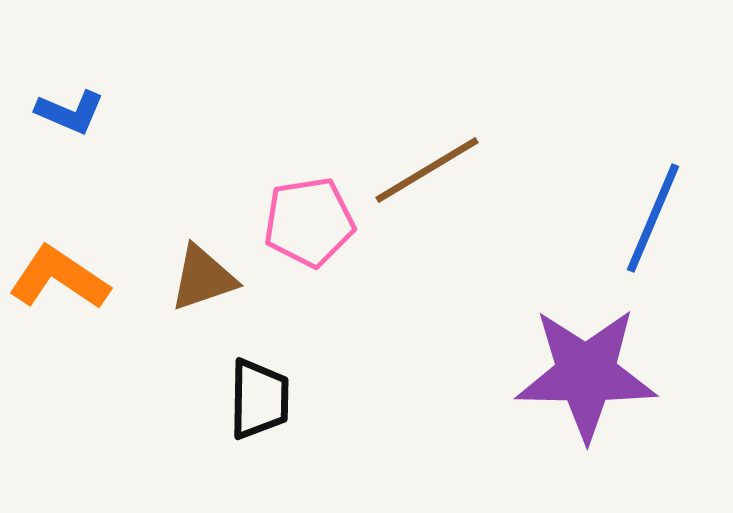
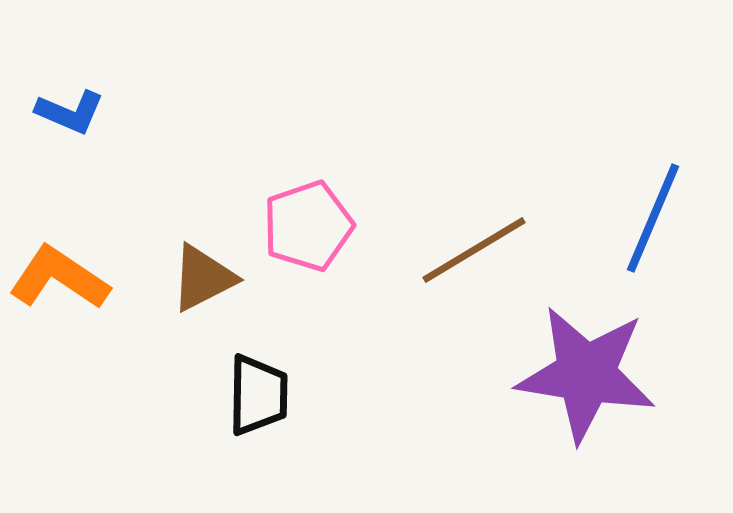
brown line: moved 47 px right, 80 px down
pink pentagon: moved 1 px left, 4 px down; rotated 10 degrees counterclockwise
brown triangle: rotated 8 degrees counterclockwise
purple star: rotated 8 degrees clockwise
black trapezoid: moved 1 px left, 4 px up
